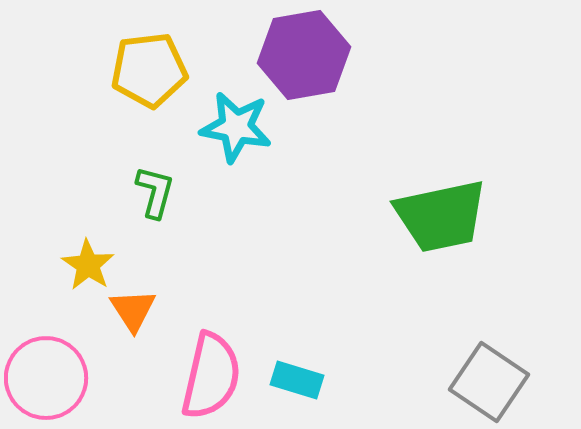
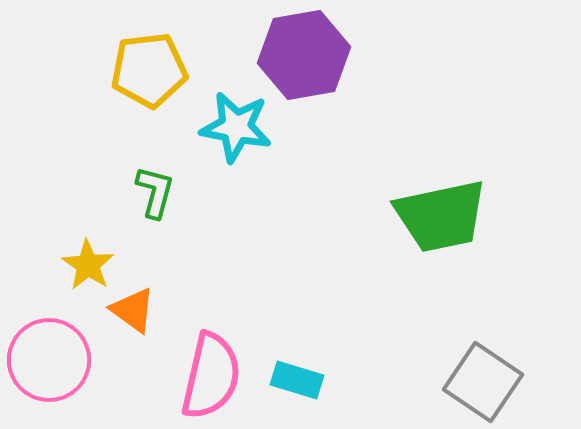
orange triangle: rotated 21 degrees counterclockwise
pink circle: moved 3 px right, 18 px up
gray square: moved 6 px left
